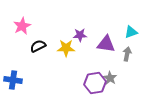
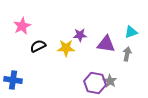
gray star: moved 3 px down
purple hexagon: rotated 20 degrees clockwise
